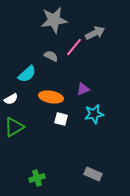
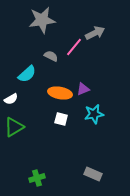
gray star: moved 12 px left
orange ellipse: moved 9 px right, 4 px up
